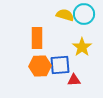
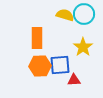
yellow star: moved 1 px right
